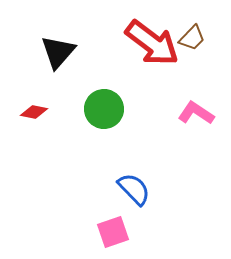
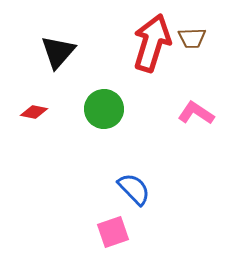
brown trapezoid: rotated 44 degrees clockwise
red arrow: rotated 110 degrees counterclockwise
